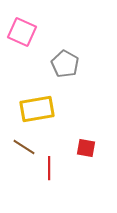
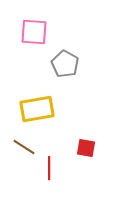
pink square: moved 12 px right; rotated 20 degrees counterclockwise
